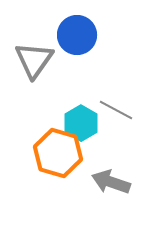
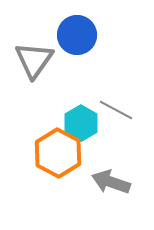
orange hexagon: rotated 12 degrees clockwise
